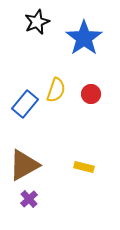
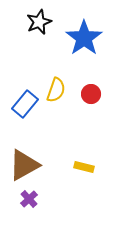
black star: moved 2 px right
